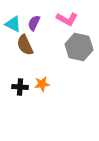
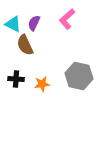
pink L-shape: rotated 110 degrees clockwise
gray hexagon: moved 29 px down
black cross: moved 4 px left, 8 px up
